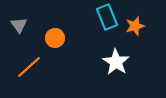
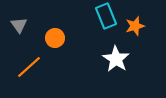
cyan rectangle: moved 1 px left, 1 px up
white star: moved 3 px up
